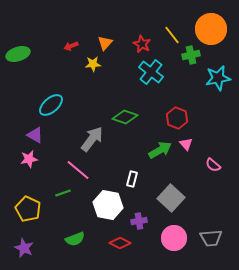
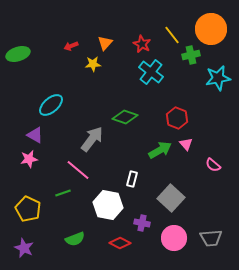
purple cross: moved 3 px right, 2 px down; rotated 21 degrees clockwise
